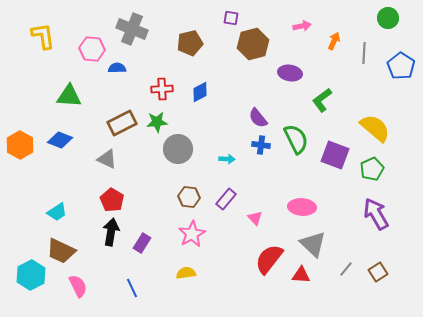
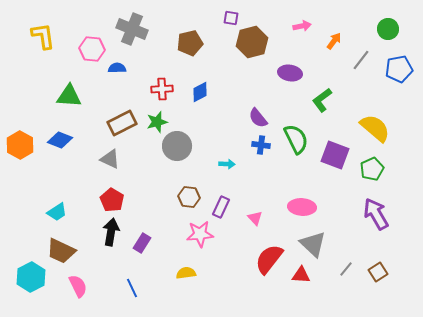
green circle at (388, 18): moved 11 px down
orange arrow at (334, 41): rotated 12 degrees clockwise
brown hexagon at (253, 44): moved 1 px left, 2 px up
gray line at (364, 53): moved 3 px left, 7 px down; rotated 35 degrees clockwise
blue pentagon at (401, 66): moved 2 px left, 3 px down; rotated 28 degrees clockwise
green star at (157, 122): rotated 10 degrees counterclockwise
gray circle at (178, 149): moved 1 px left, 3 px up
gray triangle at (107, 159): moved 3 px right
cyan arrow at (227, 159): moved 5 px down
purple rectangle at (226, 199): moved 5 px left, 8 px down; rotated 15 degrees counterclockwise
pink star at (192, 234): moved 8 px right; rotated 24 degrees clockwise
cyan hexagon at (31, 275): moved 2 px down
